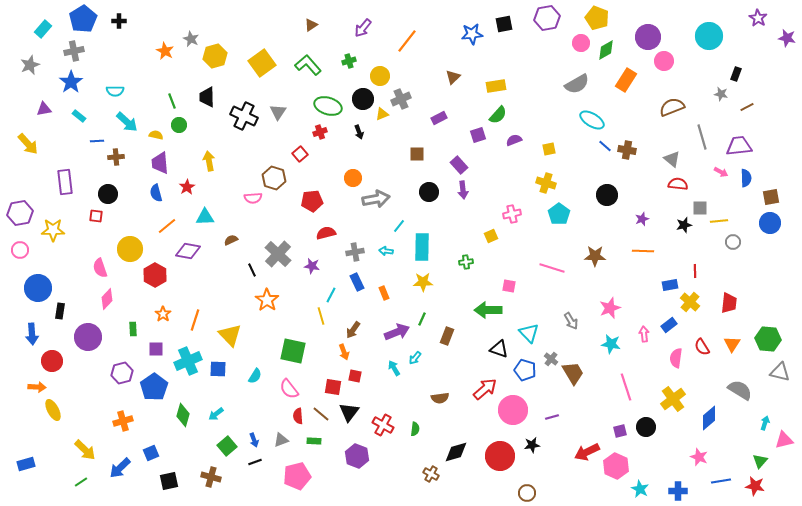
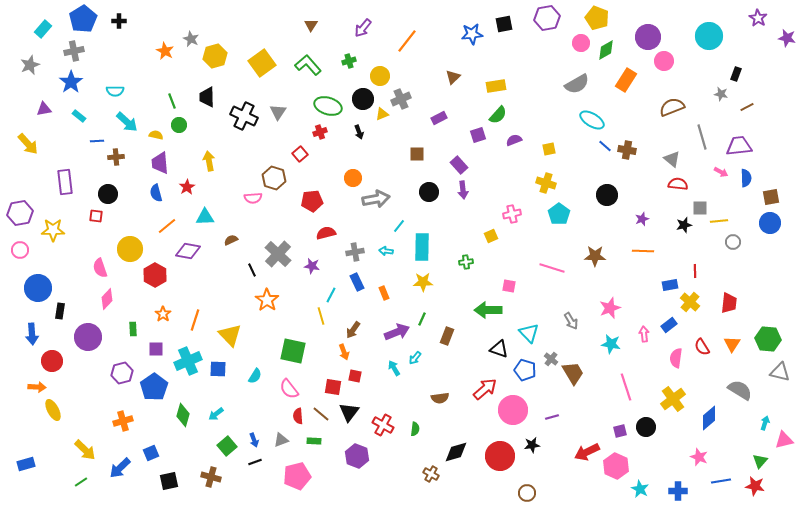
brown triangle at (311, 25): rotated 24 degrees counterclockwise
